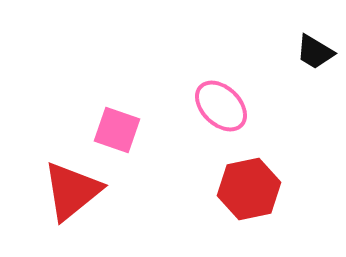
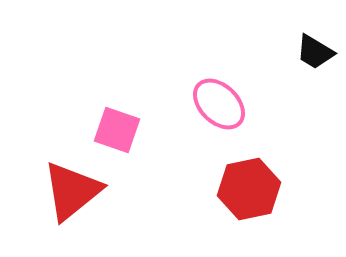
pink ellipse: moved 2 px left, 2 px up
